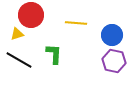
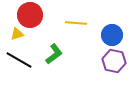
red circle: moved 1 px left
green L-shape: rotated 50 degrees clockwise
